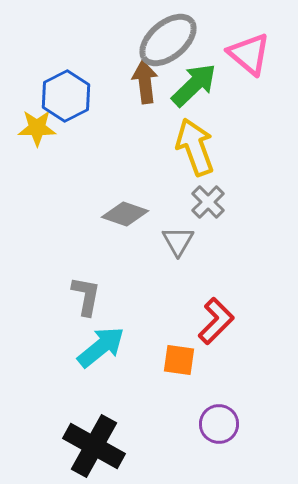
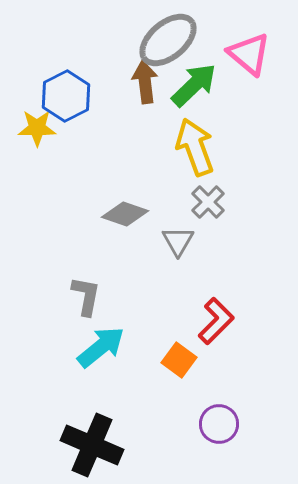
orange square: rotated 28 degrees clockwise
black cross: moved 2 px left, 1 px up; rotated 6 degrees counterclockwise
